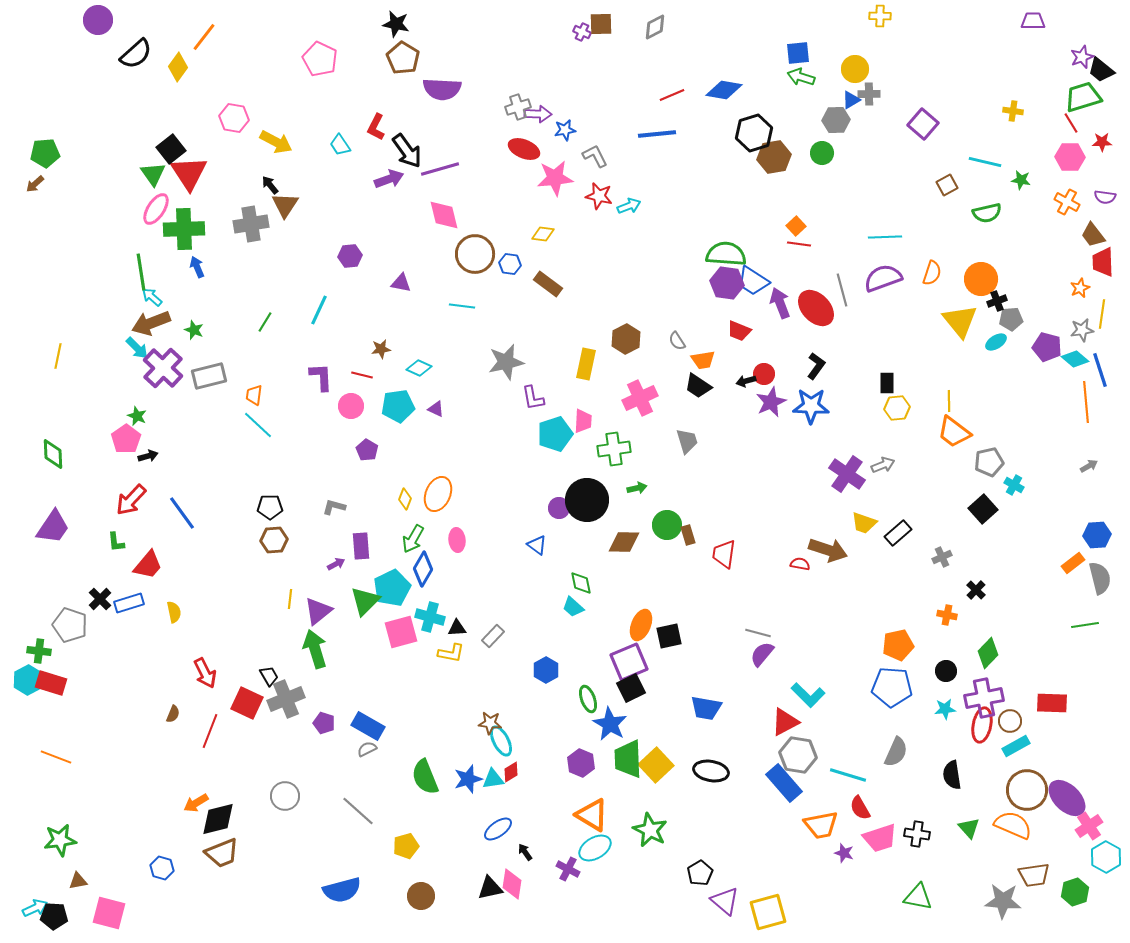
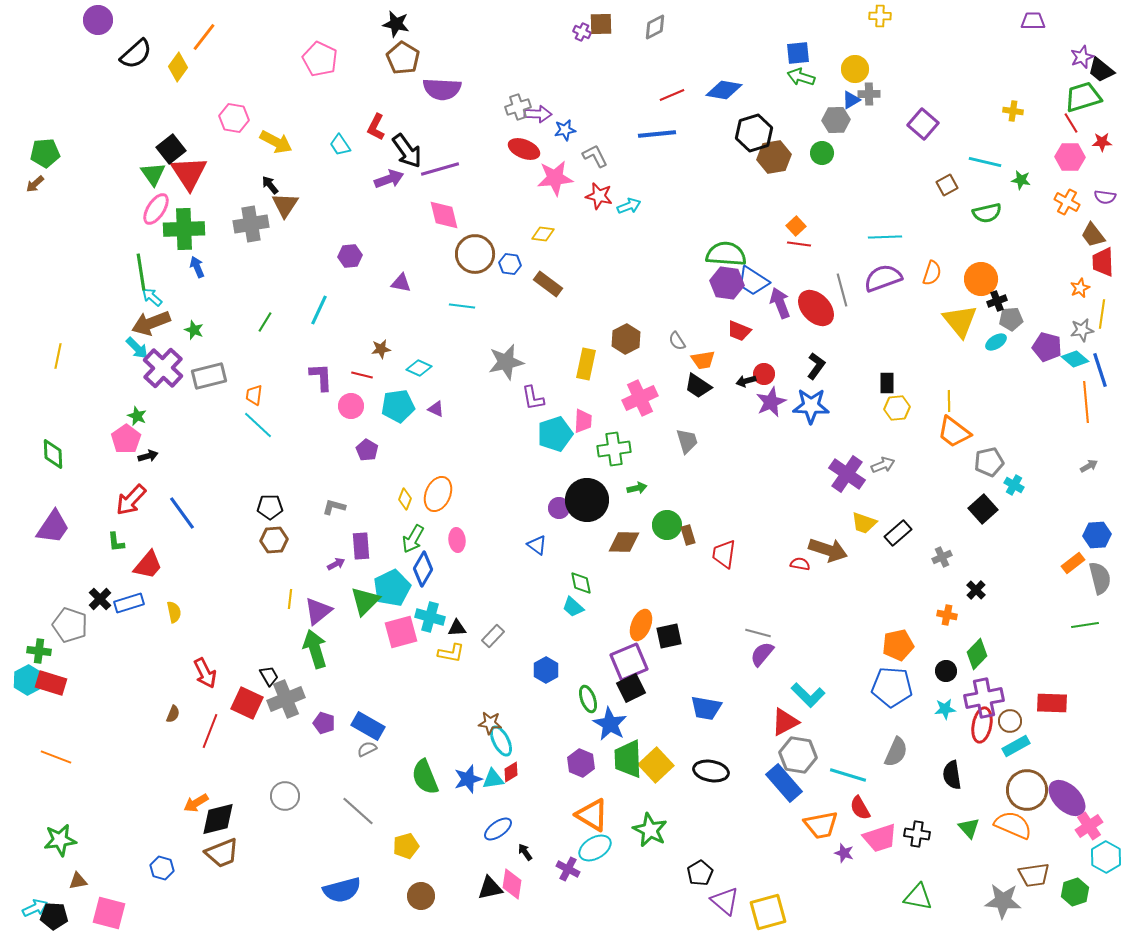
green diamond at (988, 653): moved 11 px left, 1 px down
